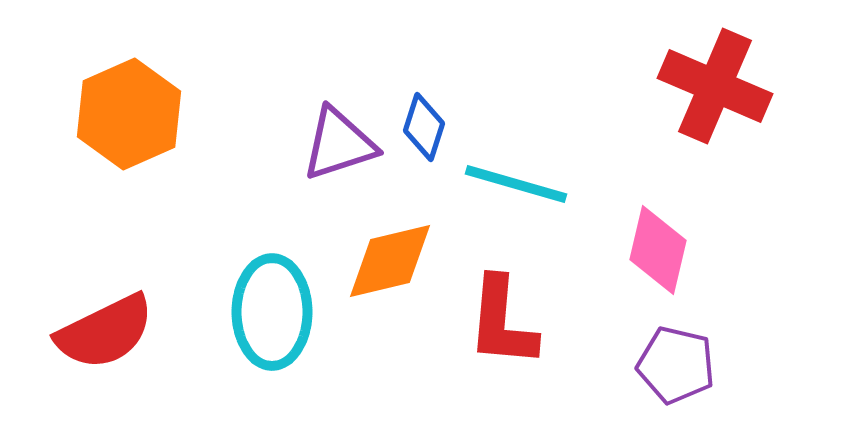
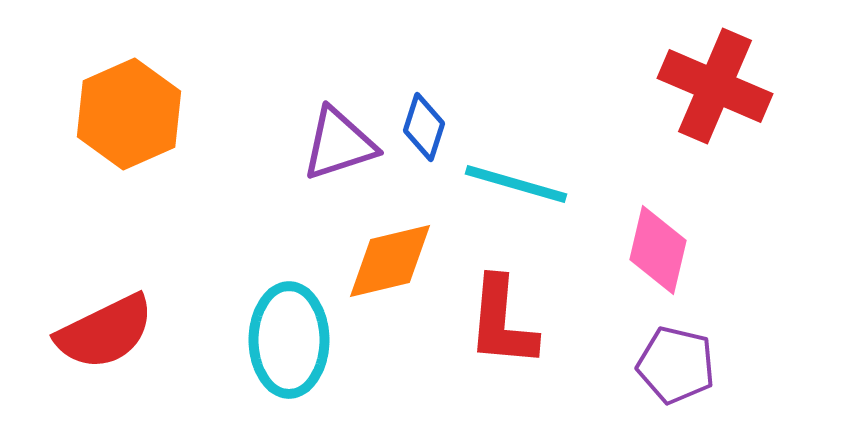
cyan ellipse: moved 17 px right, 28 px down
